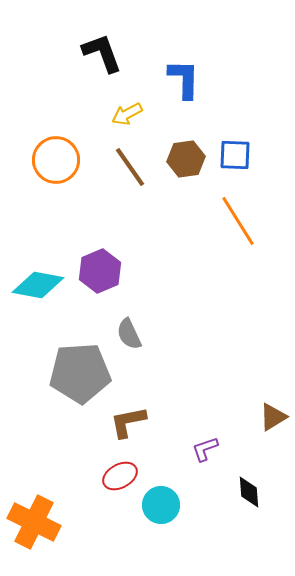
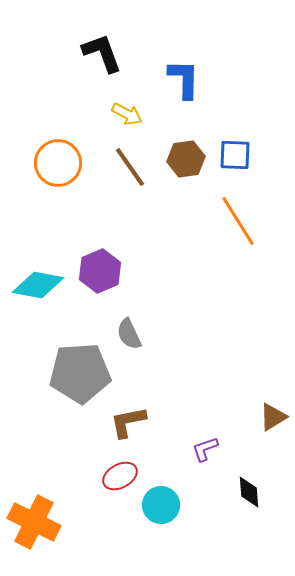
yellow arrow: rotated 124 degrees counterclockwise
orange circle: moved 2 px right, 3 px down
